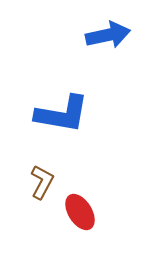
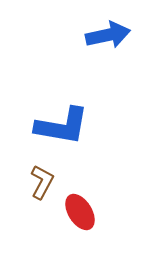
blue L-shape: moved 12 px down
